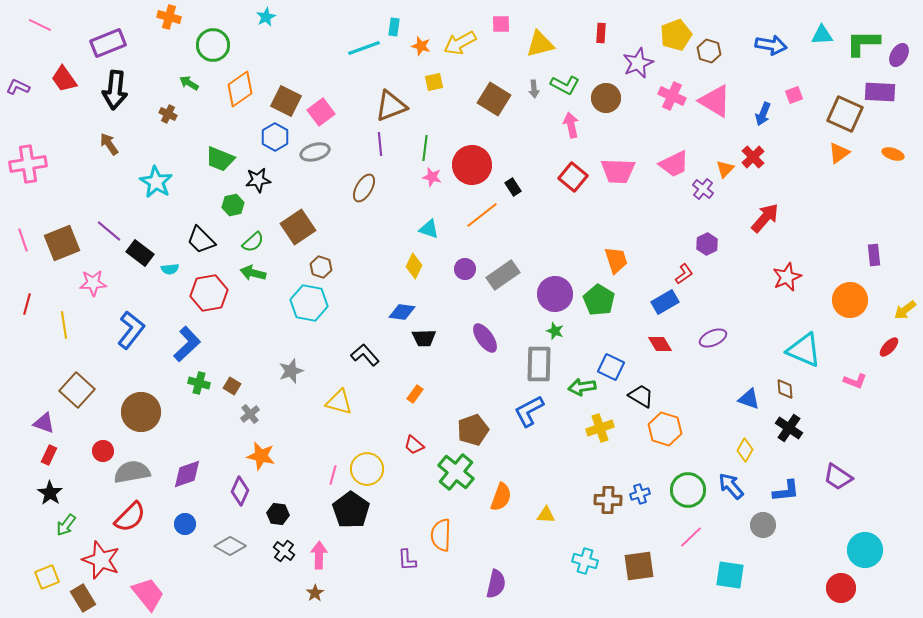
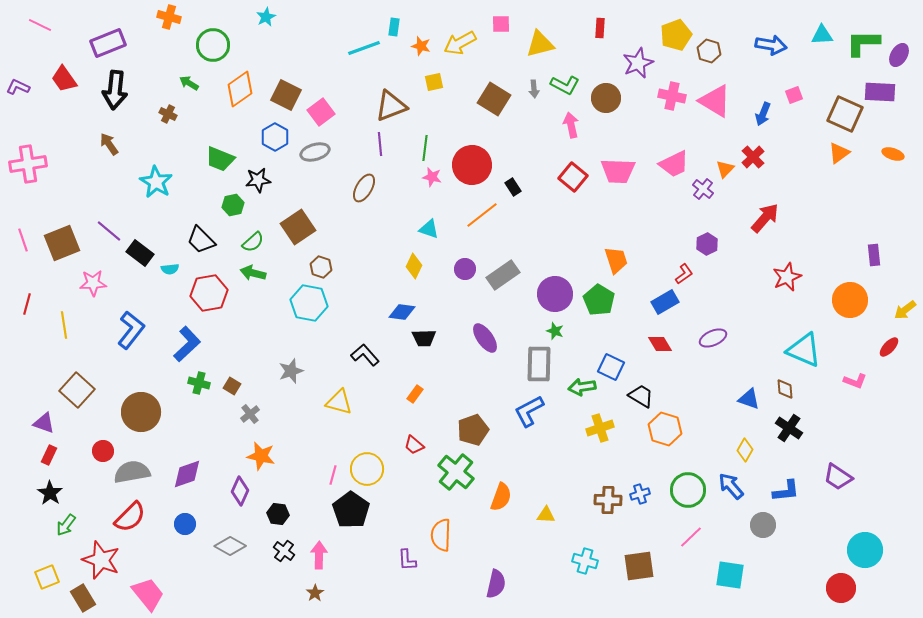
red rectangle at (601, 33): moved 1 px left, 5 px up
pink cross at (672, 96): rotated 12 degrees counterclockwise
brown square at (286, 101): moved 6 px up
